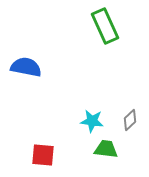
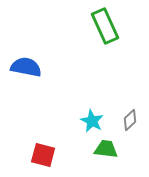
cyan star: rotated 20 degrees clockwise
red square: rotated 10 degrees clockwise
